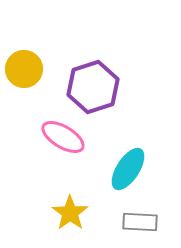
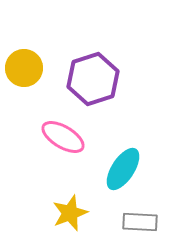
yellow circle: moved 1 px up
purple hexagon: moved 8 px up
cyan ellipse: moved 5 px left
yellow star: rotated 15 degrees clockwise
